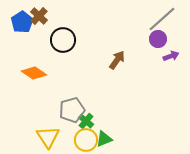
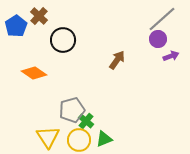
blue pentagon: moved 6 px left, 4 px down
yellow circle: moved 7 px left
